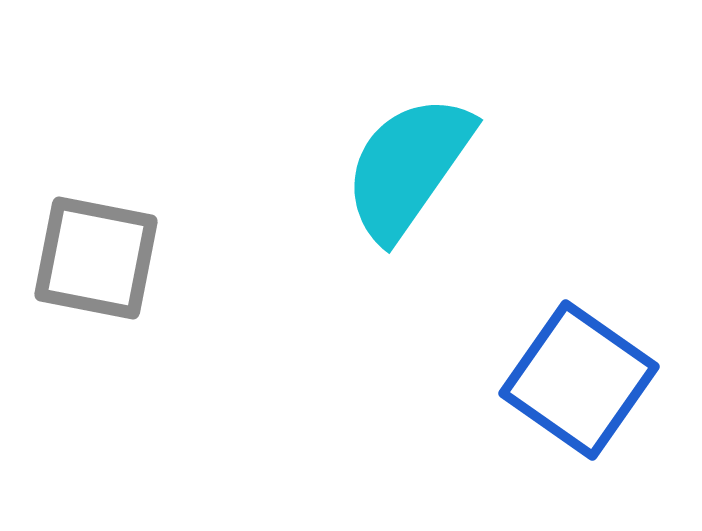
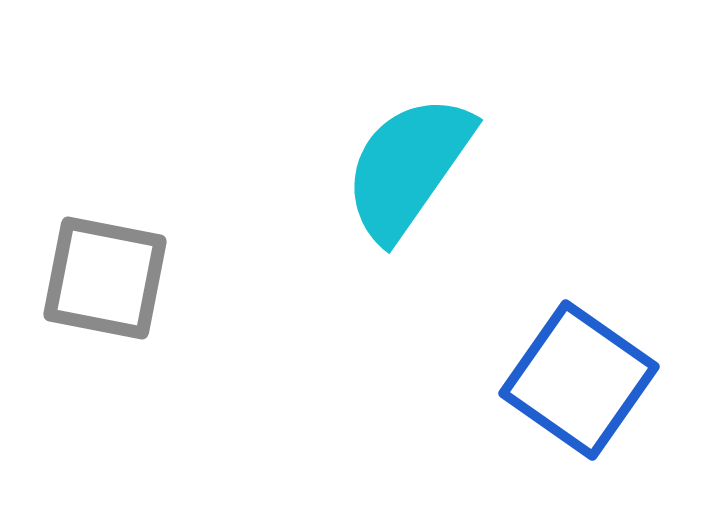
gray square: moved 9 px right, 20 px down
